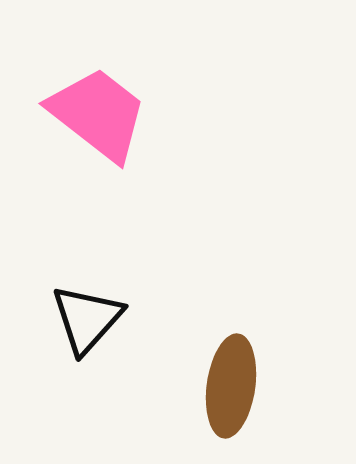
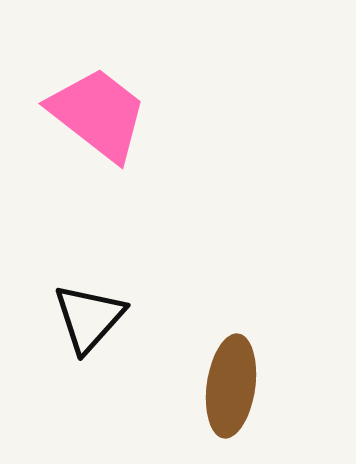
black triangle: moved 2 px right, 1 px up
